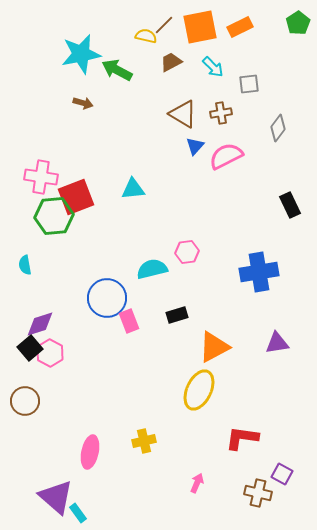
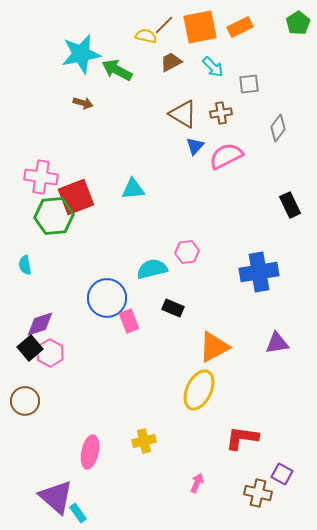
black rectangle at (177, 315): moved 4 px left, 7 px up; rotated 40 degrees clockwise
